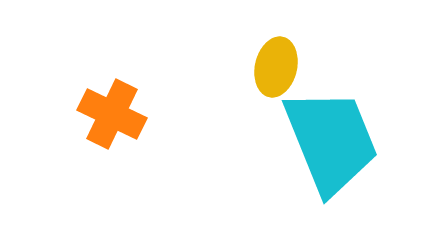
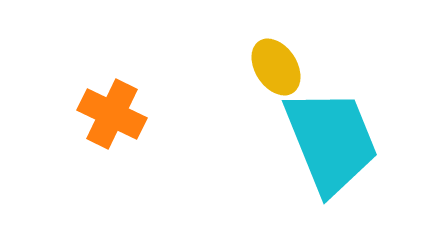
yellow ellipse: rotated 46 degrees counterclockwise
